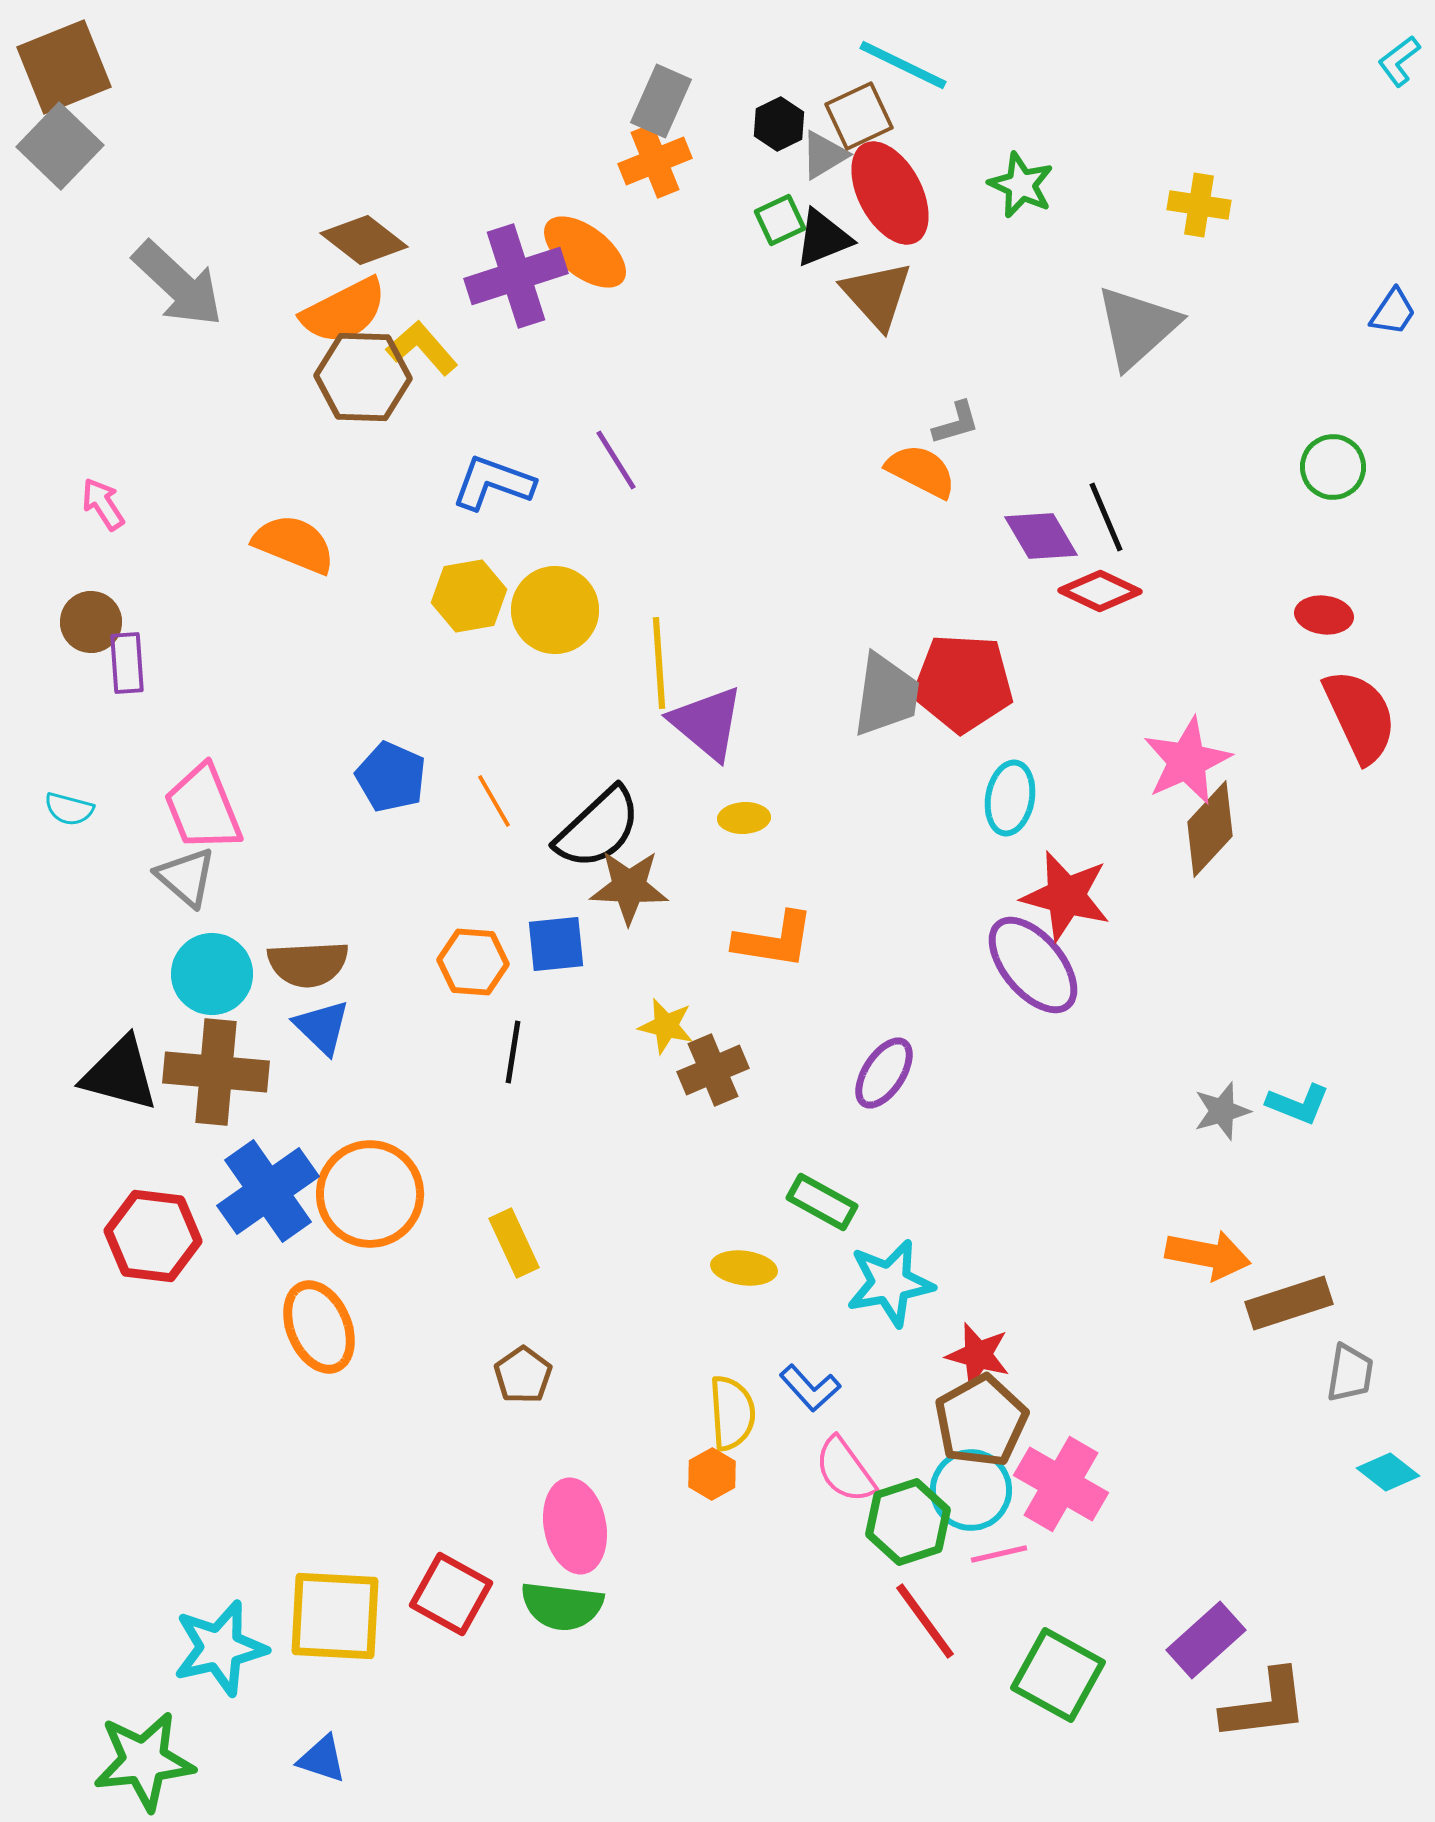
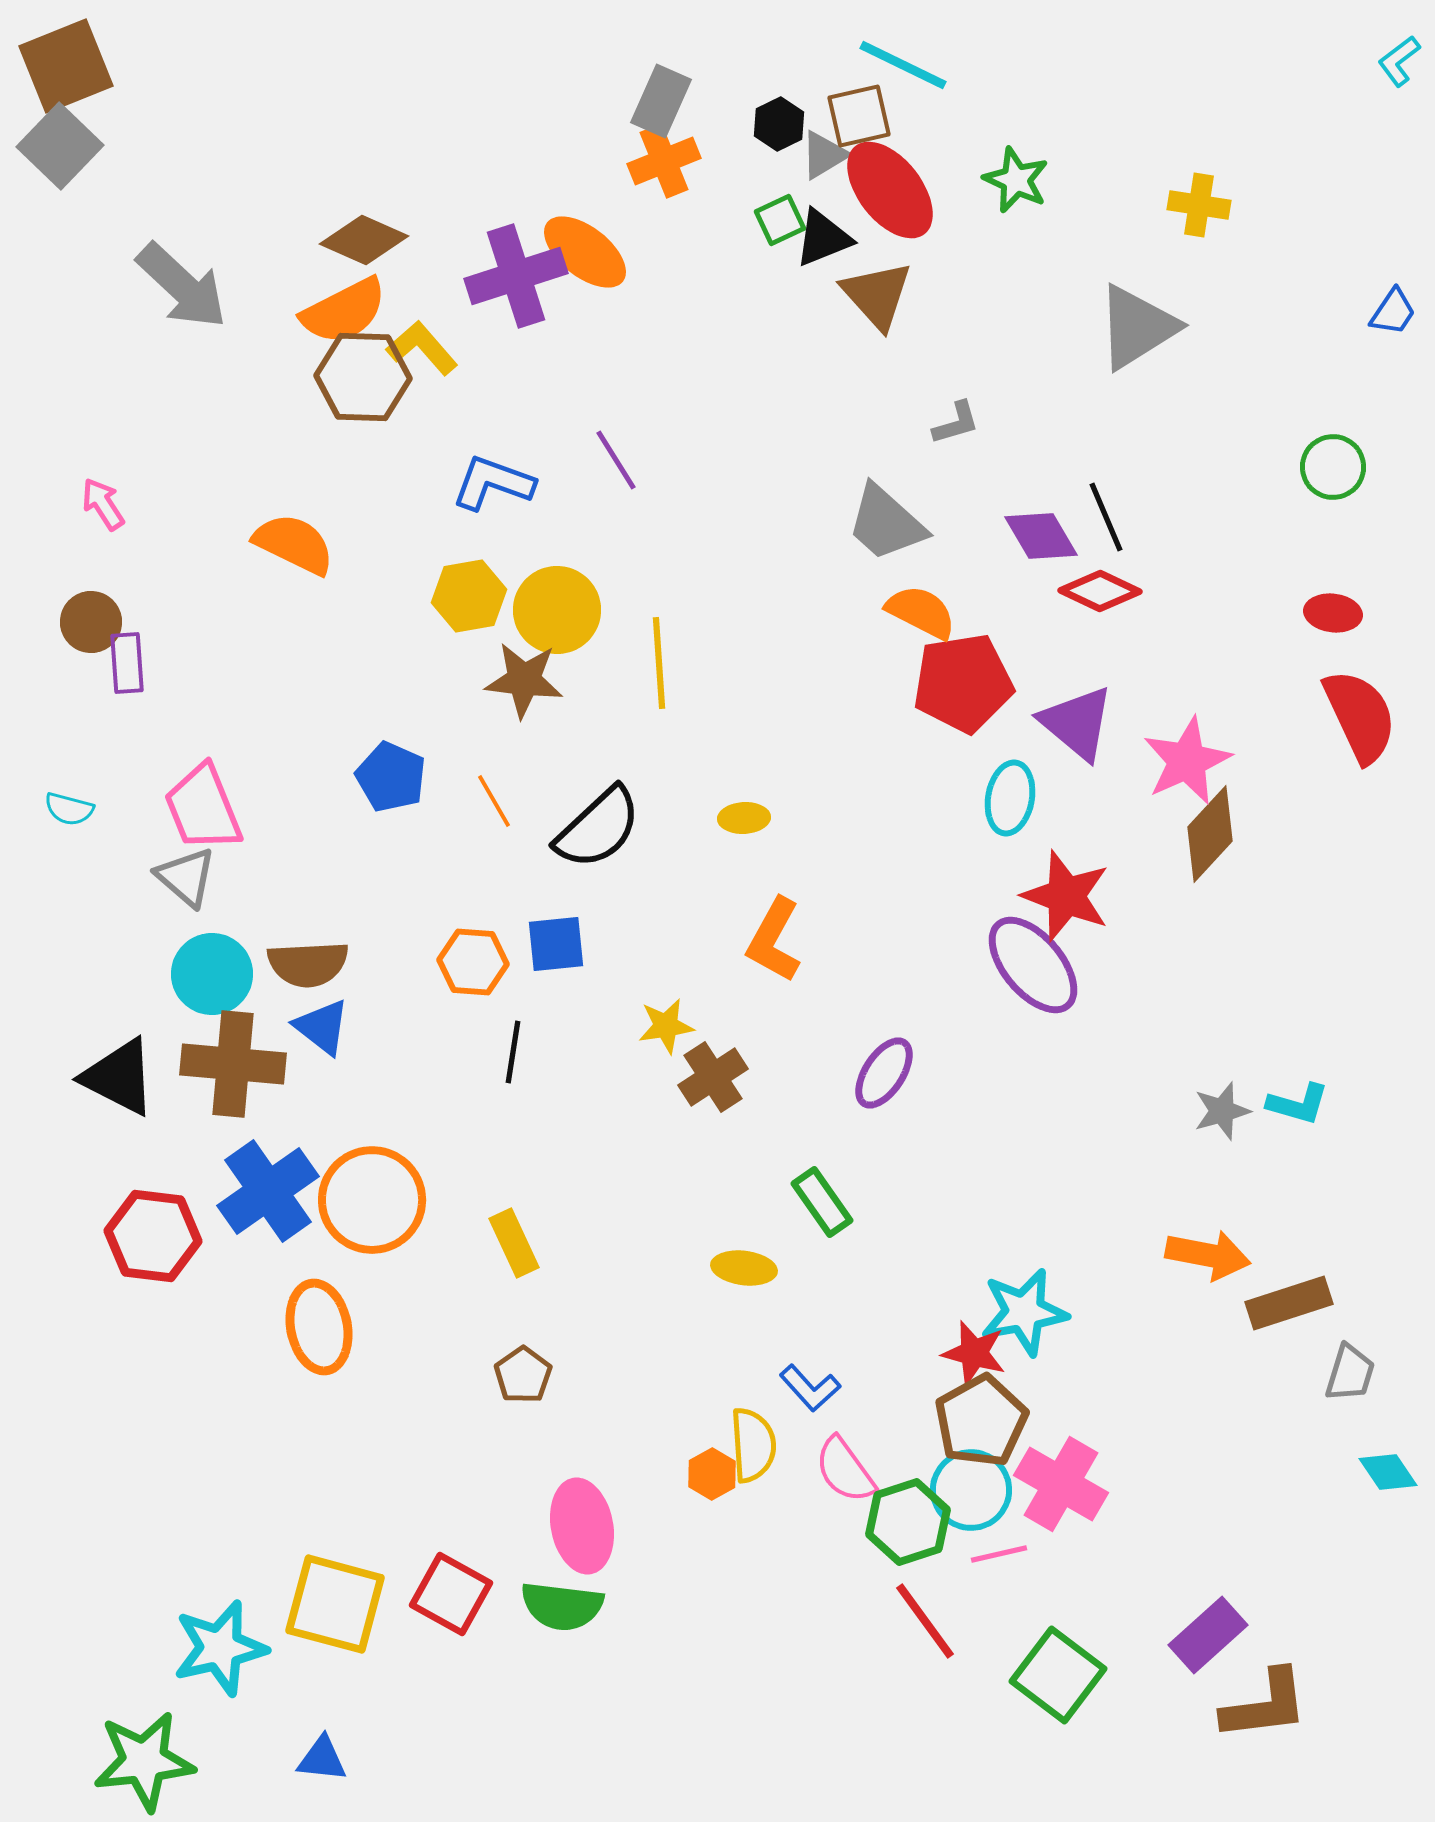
brown square at (64, 67): moved 2 px right, 1 px up
brown square at (859, 116): rotated 12 degrees clockwise
orange cross at (655, 161): moved 9 px right
green star at (1021, 185): moved 5 px left, 5 px up
red ellipse at (890, 193): moved 3 px up; rotated 10 degrees counterclockwise
brown diamond at (364, 240): rotated 14 degrees counterclockwise
gray arrow at (178, 284): moved 4 px right, 2 px down
gray triangle at (1137, 327): rotated 10 degrees clockwise
orange semicircle at (921, 471): moved 141 px down
orange semicircle at (294, 544): rotated 4 degrees clockwise
yellow circle at (555, 610): moved 2 px right
red ellipse at (1324, 615): moved 9 px right, 2 px up
red pentagon at (963, 683): rotated 12 degrees counterclockwise
gray trapezoid at (886, 695): moved 172 px up; rotated 124 degrees clockwise
purple triangle at (707, 723): moved 370 px right
brown diamond at (1210, 829): moved 5 px down
brown star at (629, 887): moved 105 px left, 207 px up; rotated 4 degrees clockwise
red star at (1066, 896): rotated 6 degrees clockwise
orange L-shape at (774, 940): rotated 110 degrees clockwise
yellow star at (666, 1026): rotated 22 degrees counterclockwise
blue triangle at (322, 1027): rotated 6 degrees counterclockwise
brown cross at (713, 1070): moved 7 px down; rotated 10 degrees counterclockwise
brown cross at (216, 1072): moved 17 px right, 8 px up
black triangle at (120, 1074): moved 1 px left, 3 px down; rotated 12 degrees clockwise
cyan L-shape at (1298, 1104): rotated 6 degrees counterclockwise
orange circle at (370, 1194): moved 2 px right, 6 px down
green rectangle at (822, 1202): rotated 26 degrees clockwise
cyan star at (890, 1283): moved 134 px right, 29 px down
orange ellipse at (319, 1327): rotated 12 degrees clockwise
red star at (978, 1355): moved 4 px left, 2 px up
gray trapezoid at (1350, 1373): rotated 8 degrees clockwise
yellow semicircle at (732, 1413): moved 21 px right, 32 px down
cyan diamond at (1388, 1472): rotated 18 degrees clockwise
pink ellipse at (575, 1526): moved 7 px right
yellow square at (335, 1616): moved 12 px up; rotated 12 degrees clockwise
purple rectangle at (1206, 1640): moved 2 px right, 5 px up
green square at (1058, 1675): rotated 8 degrees clockwise
blue triangle at (322, 1759): rotated 12 degrees counterclockwise
